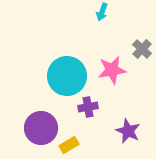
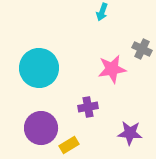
gray cross: rotated 18 degrees counterclockwise
pink star: moved 1 px up
cyan circle: moved 28 px left, 8 px up
purple star: moved 2 px right, 2 px down; rotated 20 degrees counterclockwise
